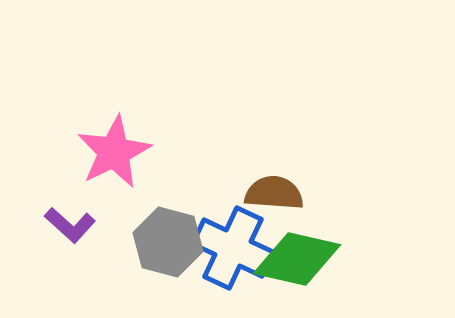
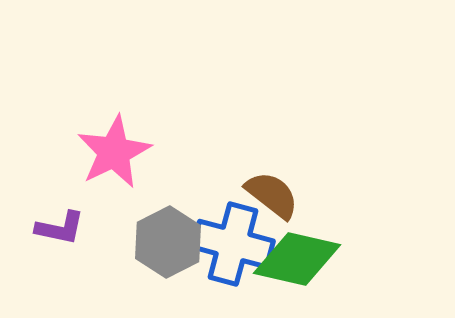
brown semicircle: moved 2 px left, 2 px down; rotated 34 degrees clockwise
purple L-shape: moved 10 px left, 3 px down; rotated 30 degrees counterclockwise
gray hexagon: rotated 18 degrees clockwise
blue cross: moved 4 px up; rotated 10 degrees counterclockwise
